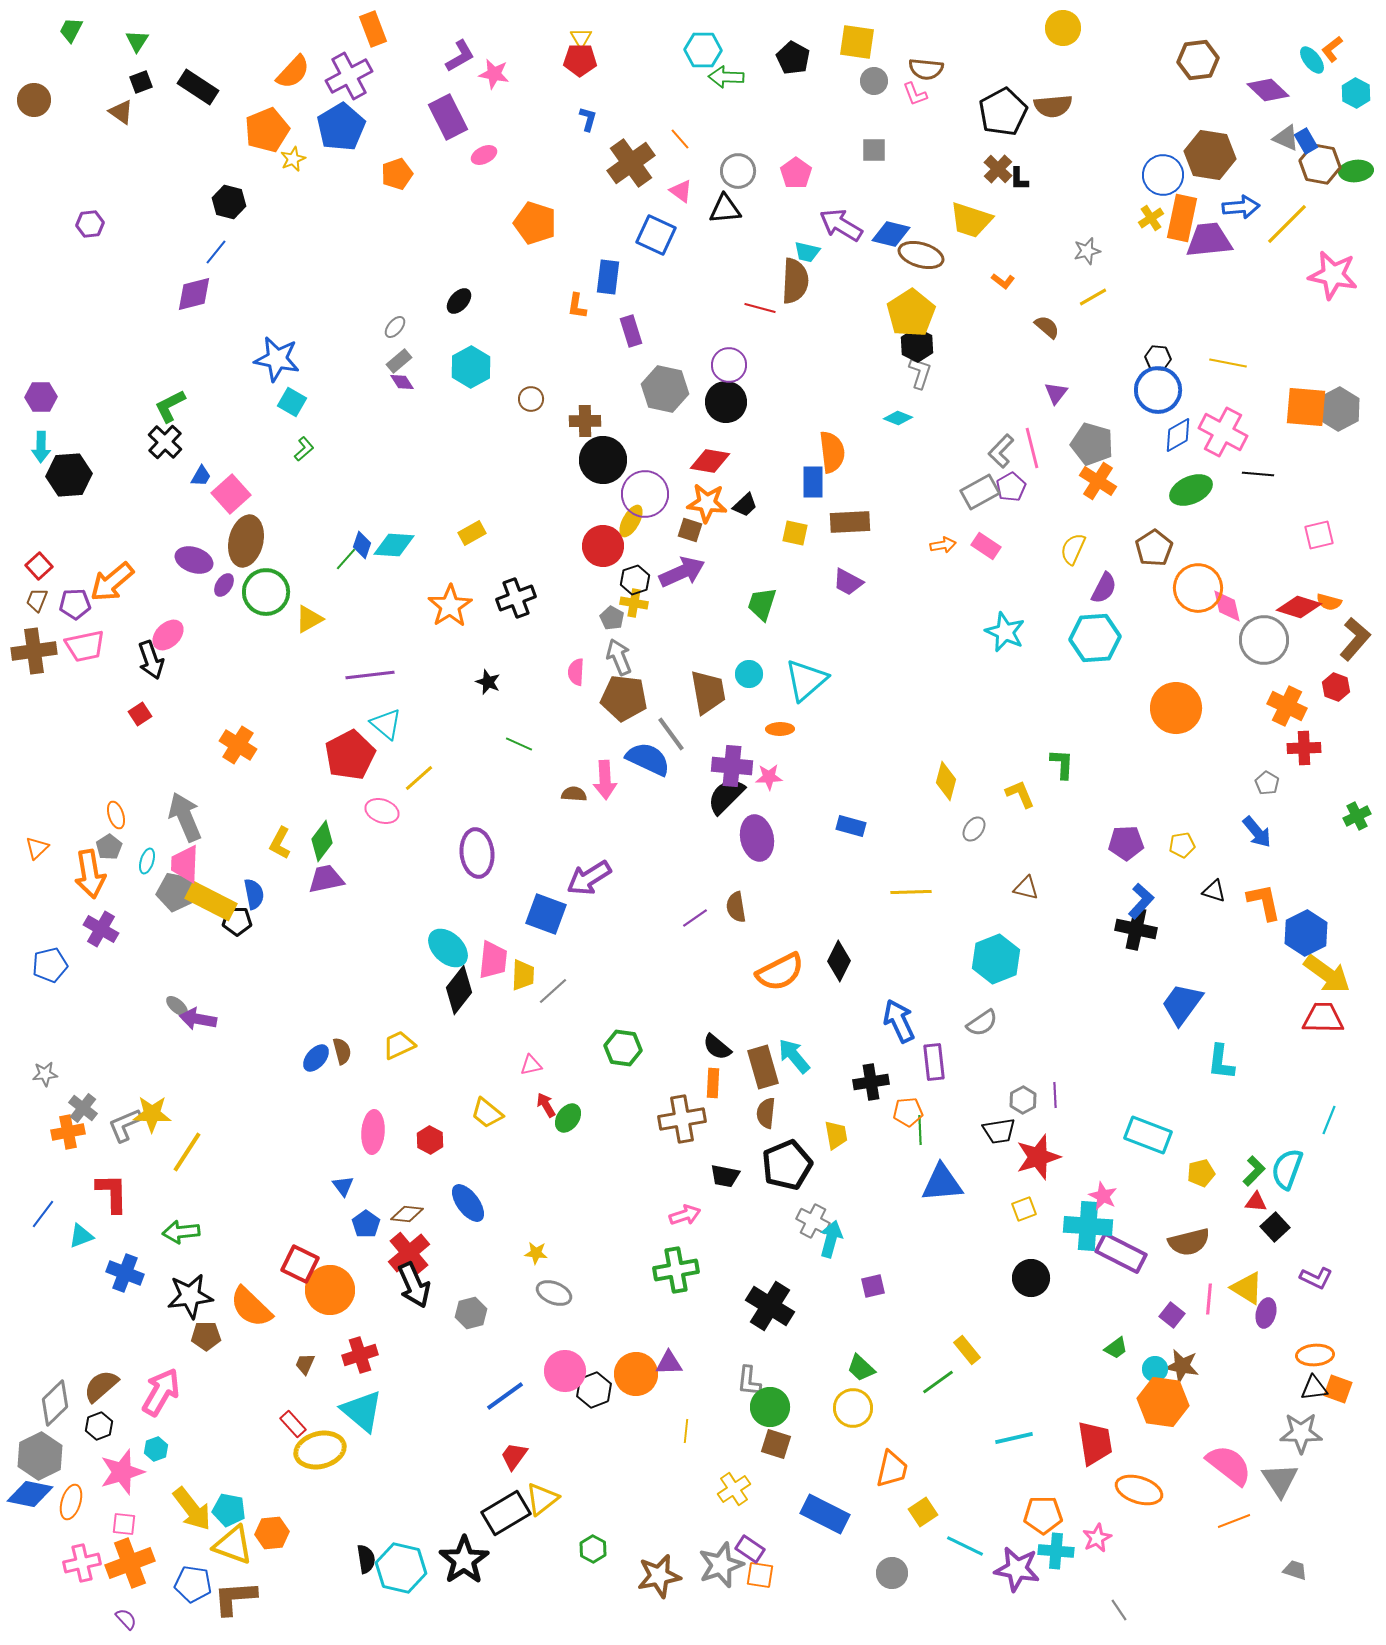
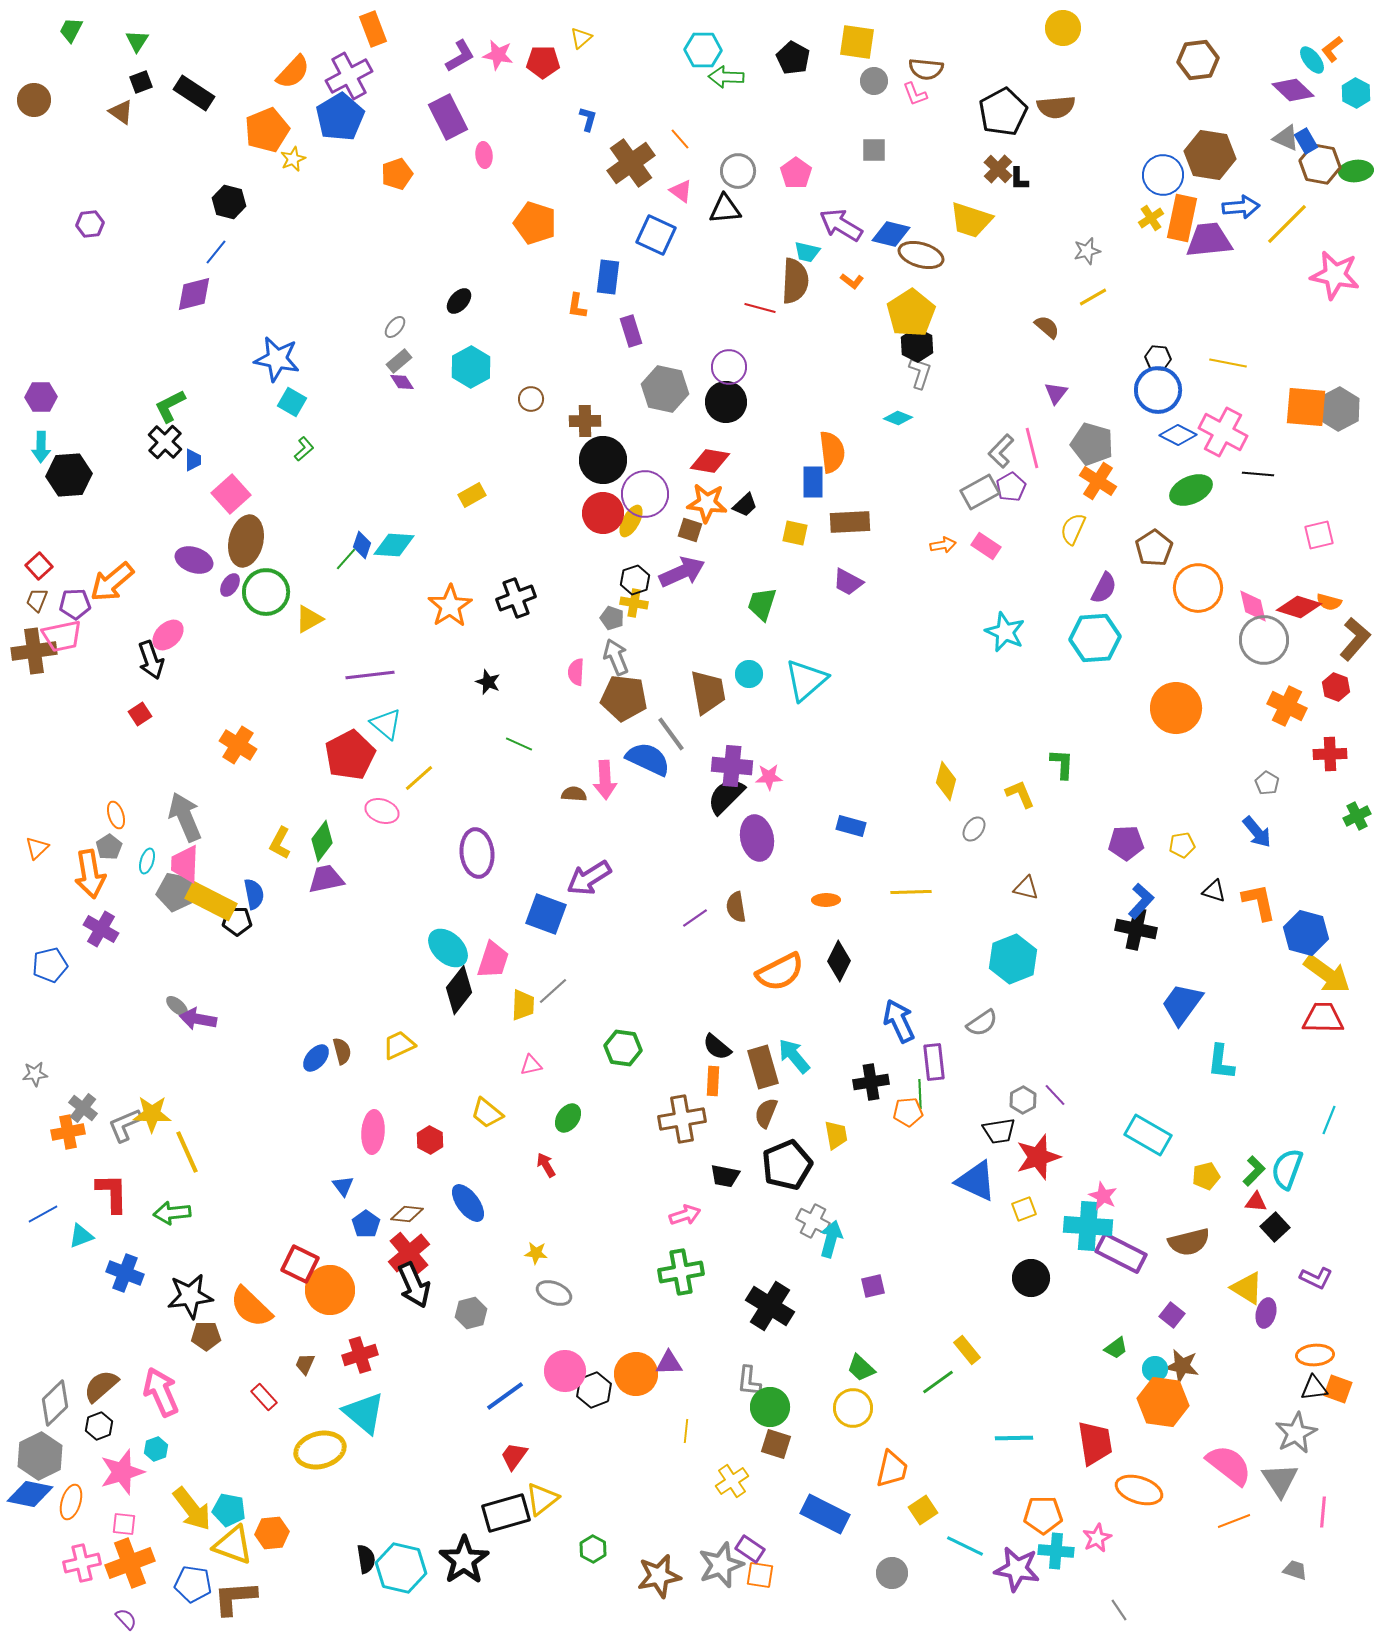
yellow triangle at (581, 38): rotated 20 degrees clockwise
red pentagon at (580, 60): moved 37 px left, 2 px down
pink star at (494, 74): moved 4 px right, 19 px up
black rectangle at (198, 87): moved 4 px left, 6 px down
purple diamond at (1268, 90): moved 25 px right
brown semicircle at (1053, 106): moved 3 px right, 1 px down
blue pentagon at (341, 127): moved 1 px left, 10 px up
pink ellipse at (484, 155): rotated 70 degrees counterclockwise
pink star at (1333, 275): moved 2 px right
orange L-shape at (1003, 281): moved 151 px left
purple circle at (729, 365): moved 2 px down
blue diamond at (1178, 435): rotated 57 degrees clockwise
blue trapezoid at (201, 476): moved 8 px left, 16 px up; rotated 30 degrees counterclockwise
yellow rectangle at (472, 533): moved 38 px up
red circle at (603, 546): moved 33 px up
yellow semicircle at (1073, 549): moved 20 px up
purple ellipse at (224, 585): moved 6 px right
pink diamond at (1227, 606): moved 26 px right
gray pentagon at (612, 618): rotated 10 degrees counterclockwise
pink trapezoid at (85, 646): moved 23 px left, 10 px up
gray arrow at (619, 657): moved 3 px left
orange ellipse at (780, 729): moved 46 px right, 171 px down
red cross at (1304, 748): moved 26 px right, 6 px down
orange L-shape at (1264, 902): moved 5 px left
blue hexagon at (1306, 933): rotated 18 degrees counterclockwise
cyan hexagon at (996, 959): moved 17 px right
pink trapezoid at (493, 960): rotated 12 degrees clockwise
yellow trapezoid at (523, 975): moved 30 px down
gray star at (45, 1074): moved 10 px left
orange rectangle at (713, 1083): moved 2 px up
purple line at (1055, 1095): rotated 40 degrees counterclockwise
red arrow at (546, 1105): moved 60 px down
brown semicircle at (766, 1113): rotated 16 degrees clockwise
green line at (920, 1130): moved 36 px up
cyan rectangle at (1148, 1135): rotated 9 degrees clockwise
yellow line at (187, 1152): rotated 57 degrees counterclockwise
yellow pentagon at (1201, 1173): moved 5 px right, 3 px down
blue triangle at (942, 1183): moved 34 px right, 2 px up; rotated 30 degrees clockwise
blue line at (43, 1214): rotated 24 degrees clockwise
green arrow at (181, 1232): moved 9 px left, 19 px up
green cross at (676, 1270): moved 5 px right, 2 px down
pink line at (1209, 1299): moved 114 px right, 213 px down
pink arrow at (161, 1392): rotated 54 degrees counterclockwise
cyan triangle at (362, 1411): moved 2 px right, 2 px down
red rectangle at (293, 1424): moved 29 px left, 27 px up
gray star at (1301, 1433): moved 5 px left; rotated 27 degrees counterclockwise
cyan line at (1014, 1438): rotated 12 degrees clockwise
yellow cross at (734, 1489): moved 2 px left, 8 px up
yellow square at (923, 1512): moved 2 px up
black rectangle at (506, 1513): rotated 15 degrees clockwise
